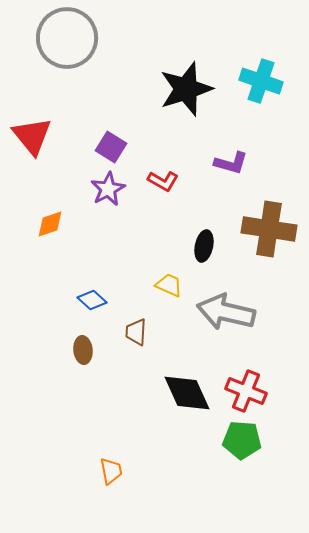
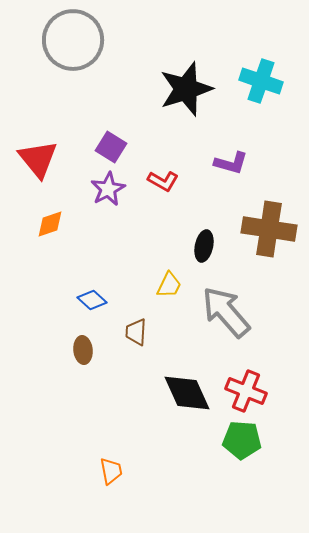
gray circle: moved 6 px right, 2 px down
red triangle: moved 6 px right, 23 px down
yellow trapezoid: rotated 92 degrees clockwise
gray arrow: rotated 36 degrees clockwise
